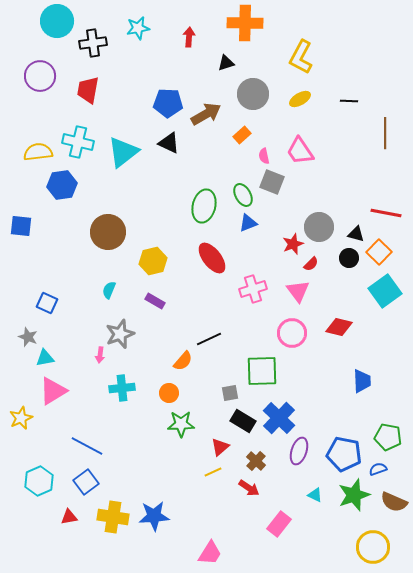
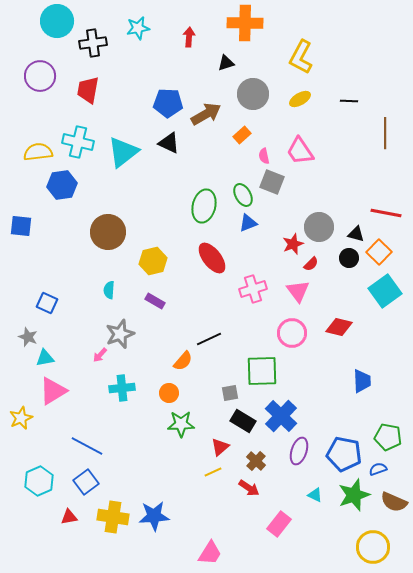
cyan semicircle at (109, 290): rotated 18 degrees counterclockwise
pink arrow at (100, 355): rotated 35 degrees clockwise
blue cross at (279, 418): moved 2 px right, 2 px up
